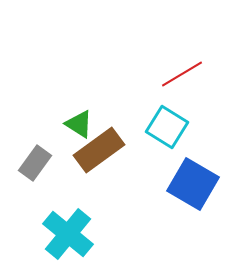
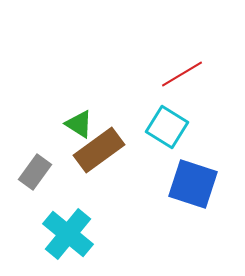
gray rectangle: moved 9 px down
blue square: rotated 12 degrees counterclockwise
